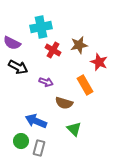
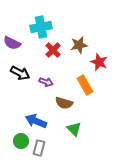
red cross: rotated 14 degrees clockwise
black arrow: moved 2 px right, 6 px down
